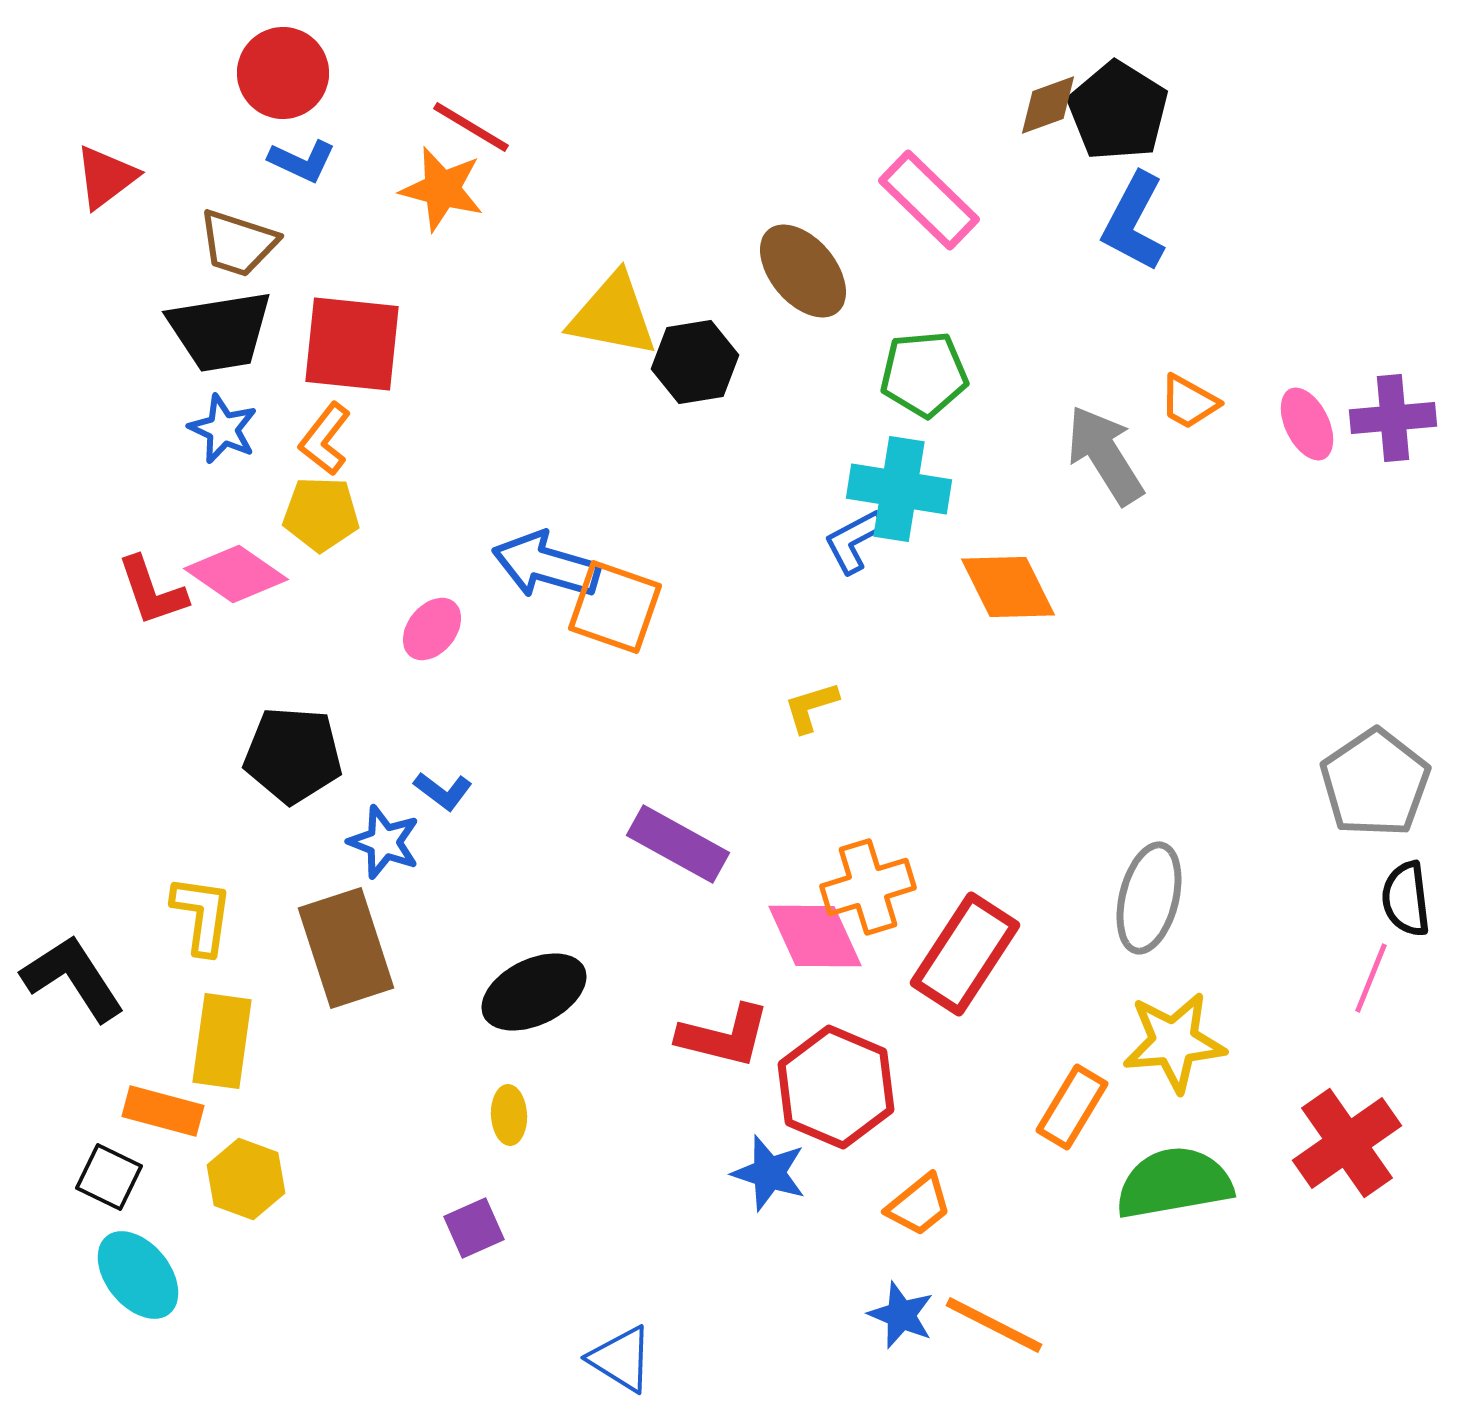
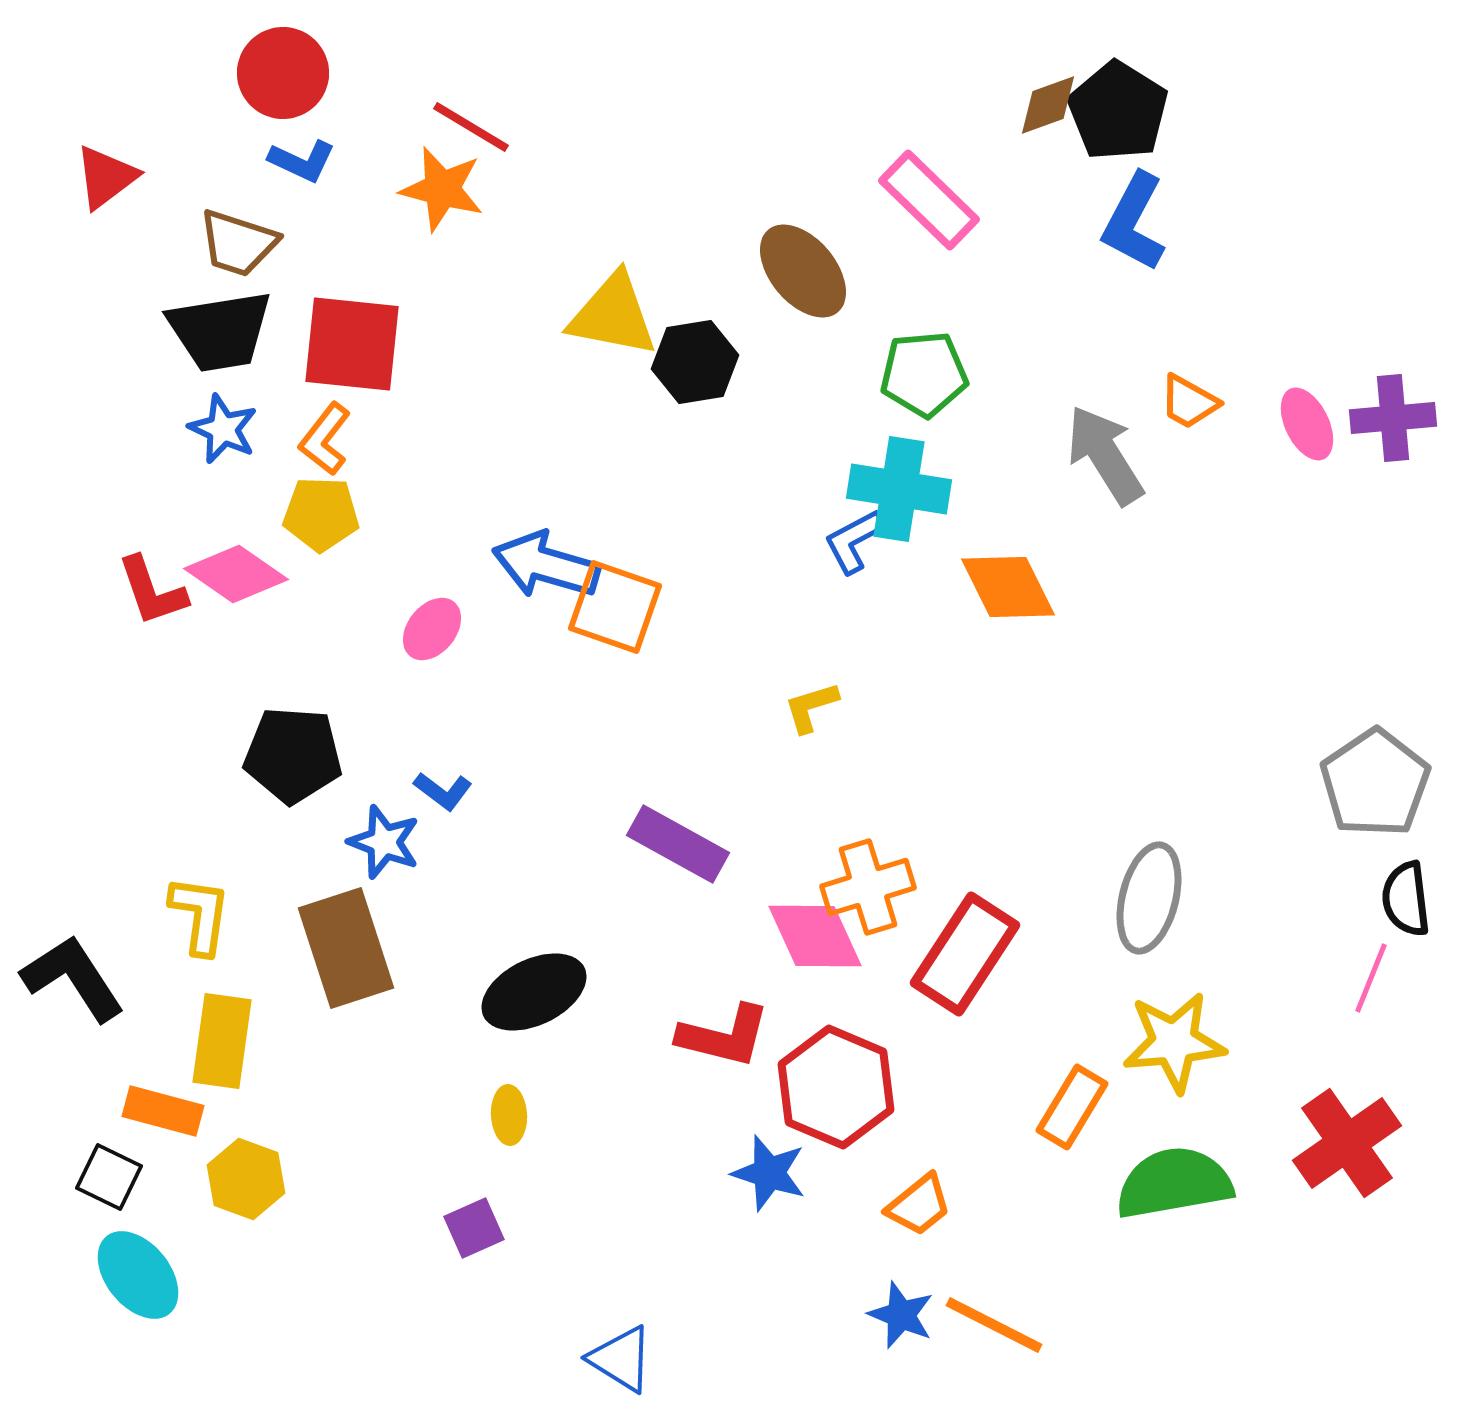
yellow L-shape at (202, 915): moved 2 px left
